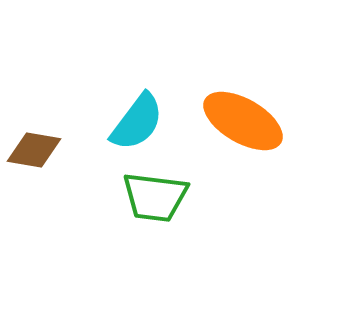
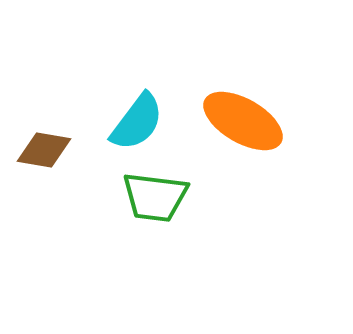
brown diamond: moved 10 px right
